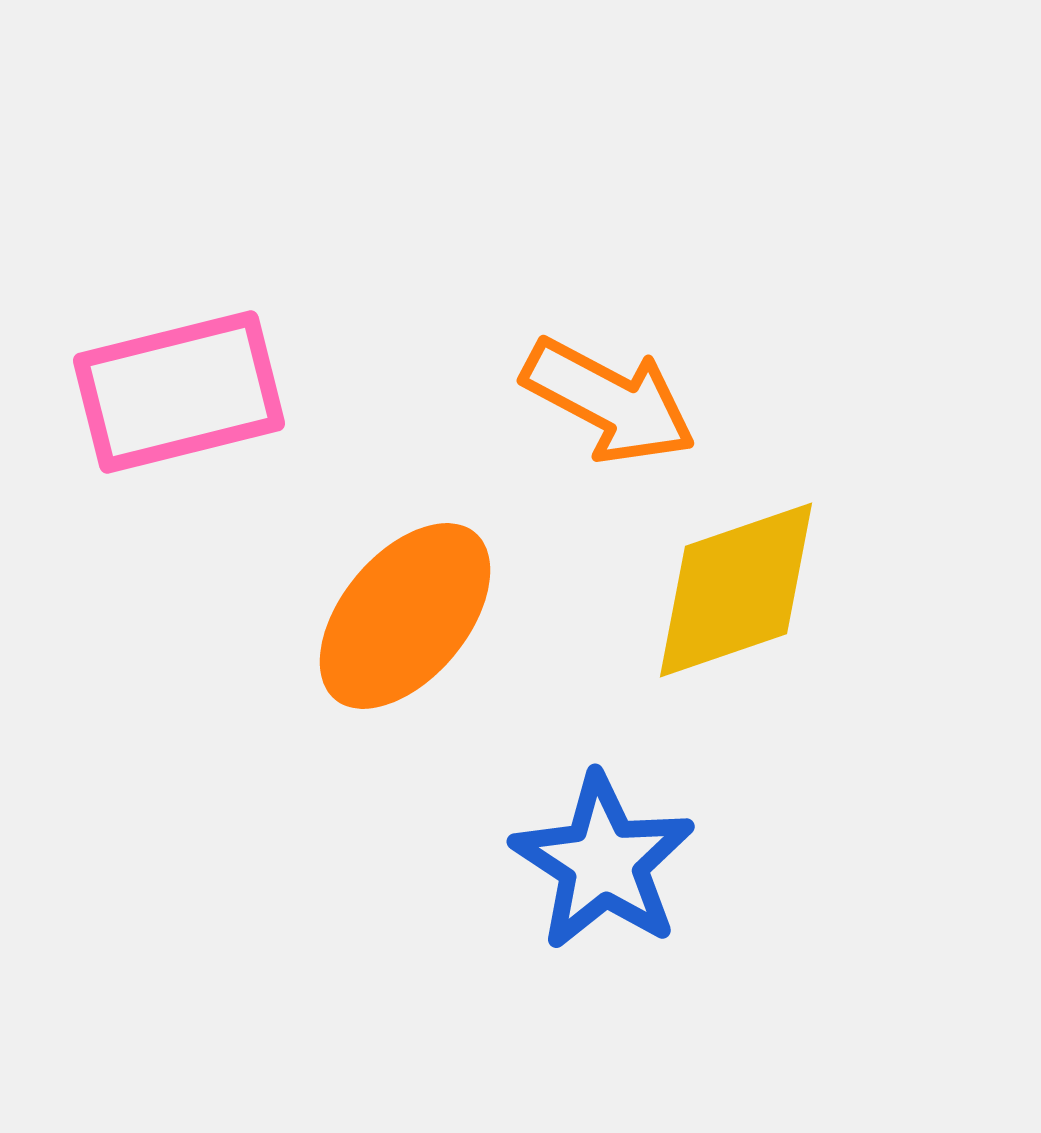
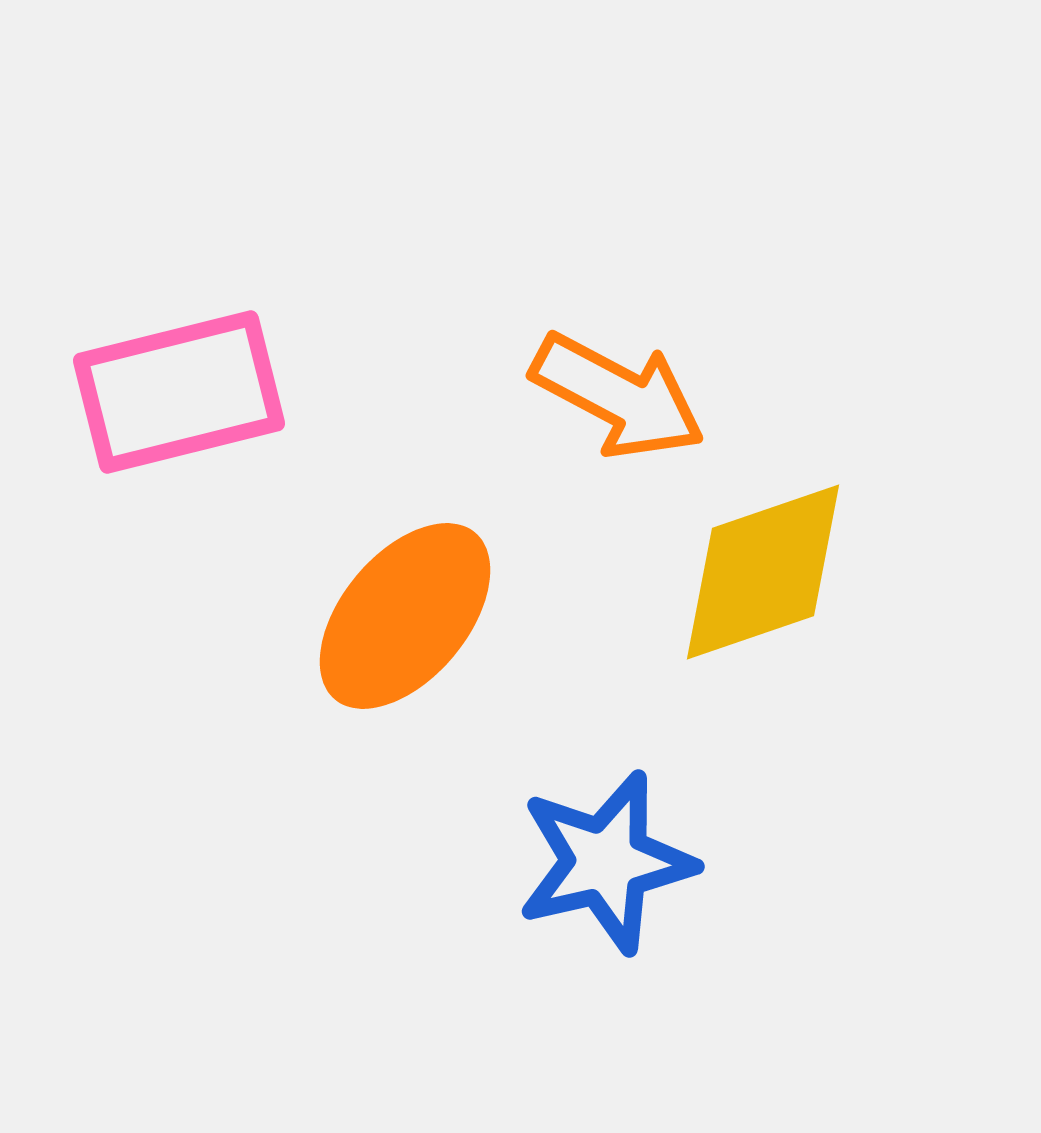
orange arrow: moved 9 px right, 5 px up
yellow diamond: moved 27 px right, 18 px up
blue star: moved 3 px right; rotated 26 degrees clockwise
